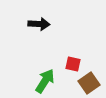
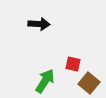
brown square: rotated 15 degrees counterclockwise
